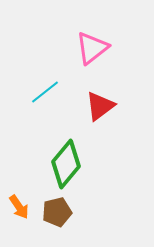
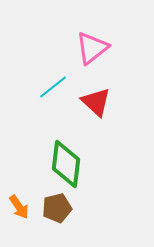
cyan line: moved 8 px right, 5 px up
red triangle: moved 4 px left, 4 px up; rotated 40 degrees counterclockwise
green diamond: rotated 33 degrees counterclockwise
brown pentagon: moved 4 px up
